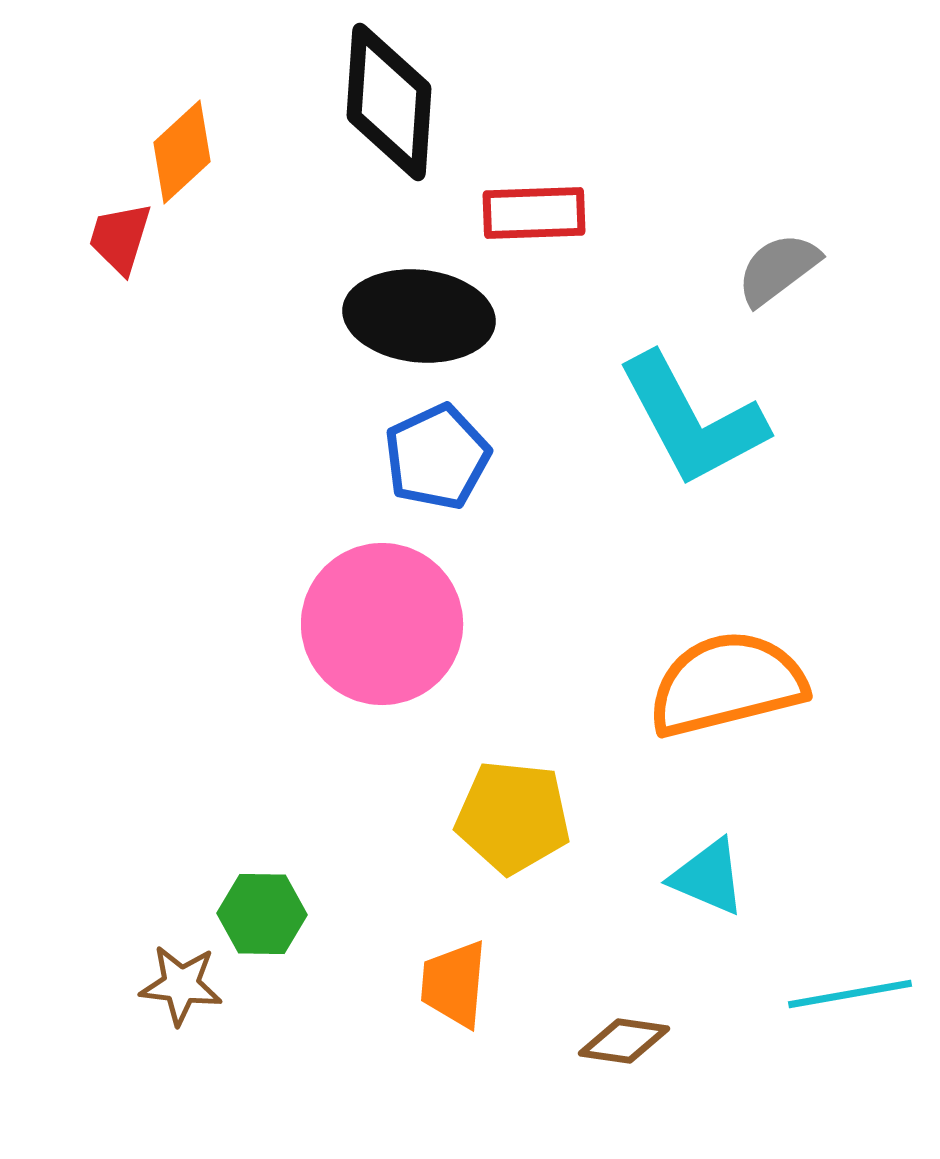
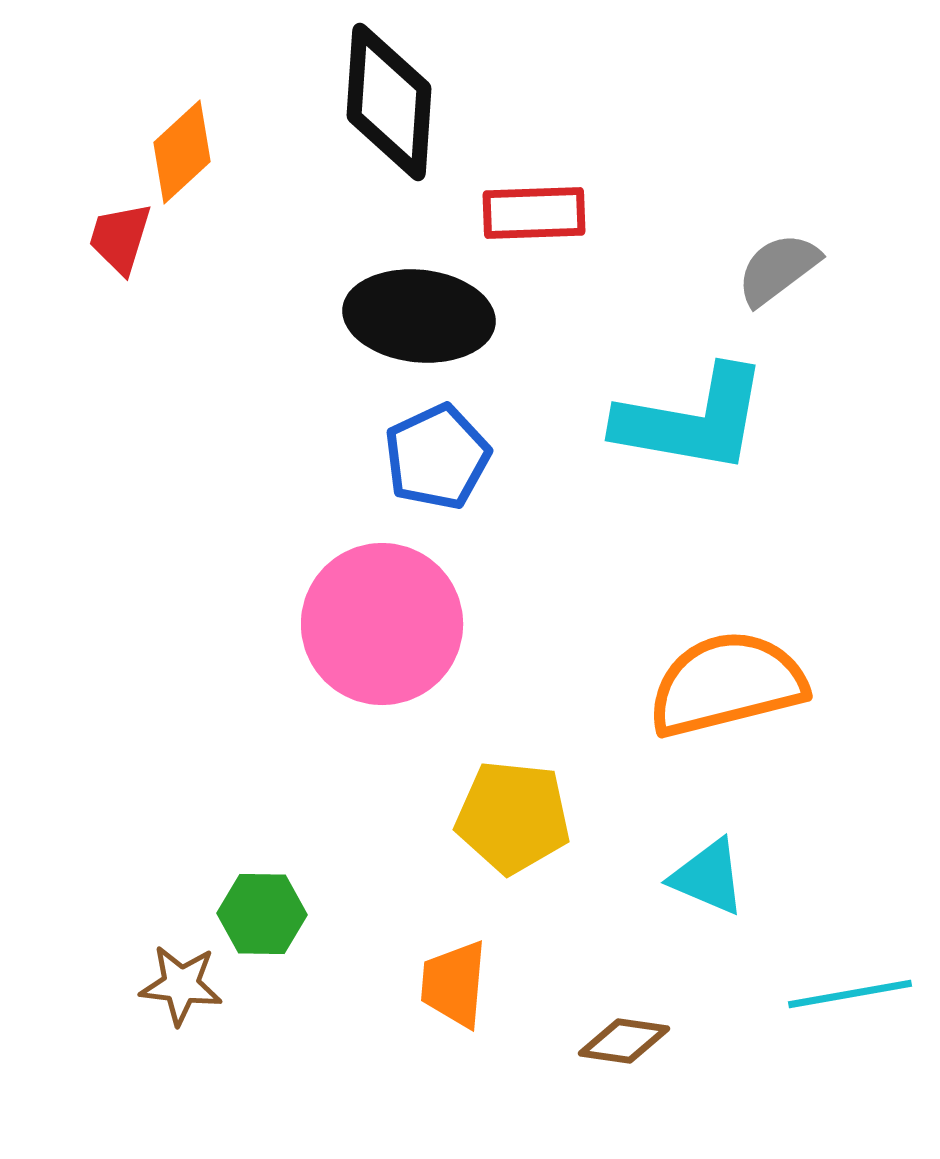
cyan L-shape: rotated 52 degrees counterclockwise
